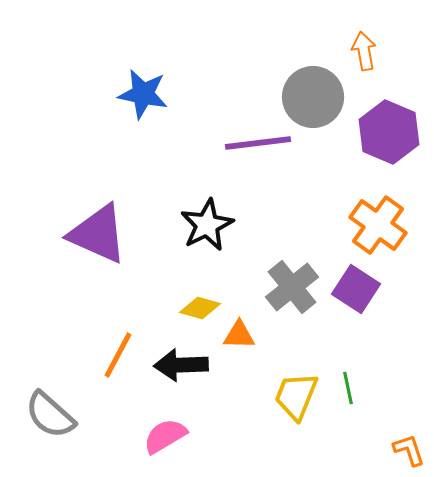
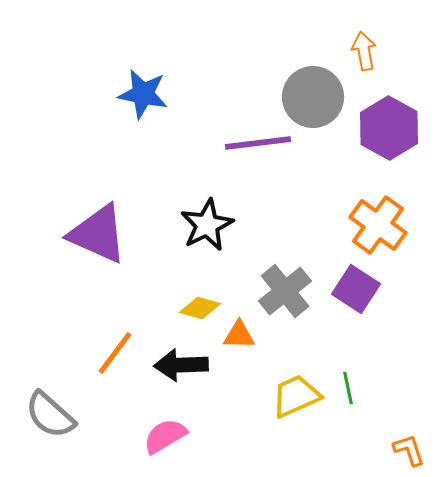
purple hexagon: moved 4 px up; rotated 6 degrees clockwise
gray cross: moved 7 px left, 4 px down
orange line: moved 3 px left, 2 px up; rotated 9 degrees clockwise
yellow trapezoid: rotated 44 degrees clockwise
